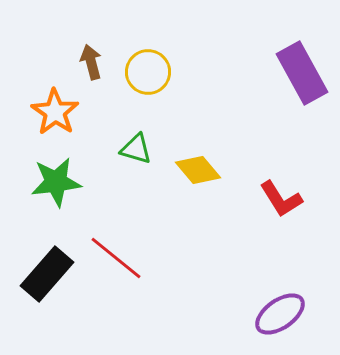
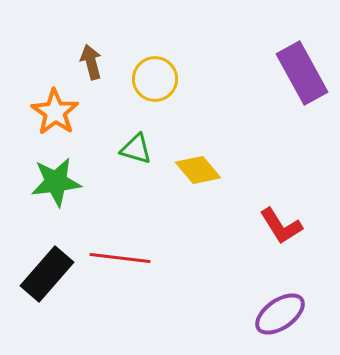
yellow circle: moved 7 px right, 7 px down
red L-shape: moved 27 px down
red line: moved 4 px right; rotated 32 degrees counterclockwise
